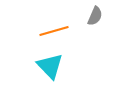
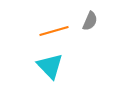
gray semicircle: moved 5 px left, 5 px down
